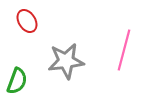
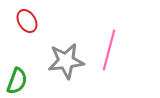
pink line: moved 15 px left
